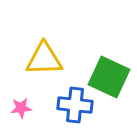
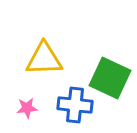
green square: moved 1 px right, 1 px down
pink star: moved 6 px right
